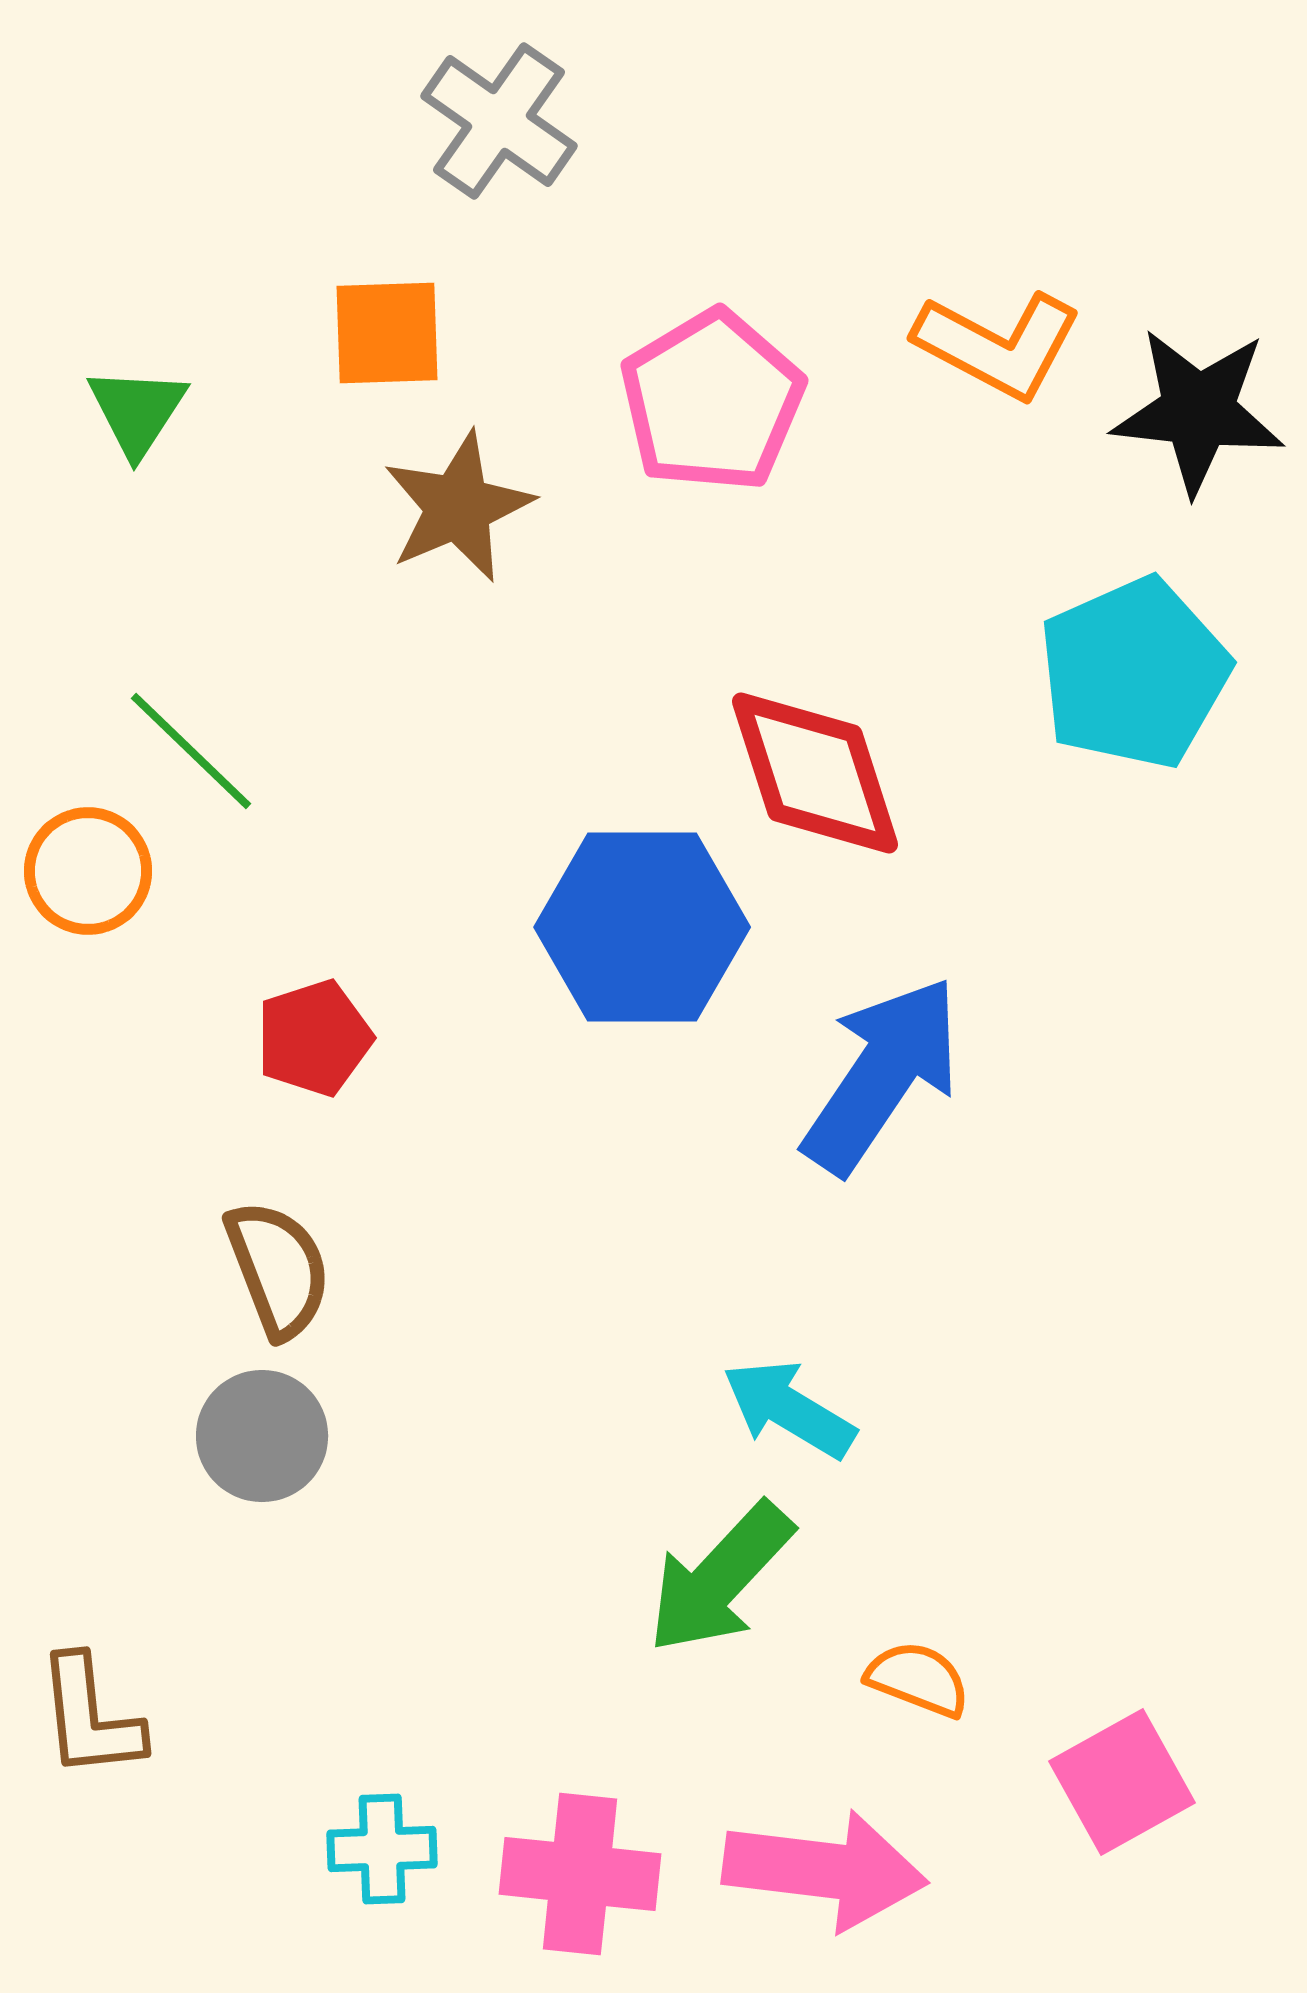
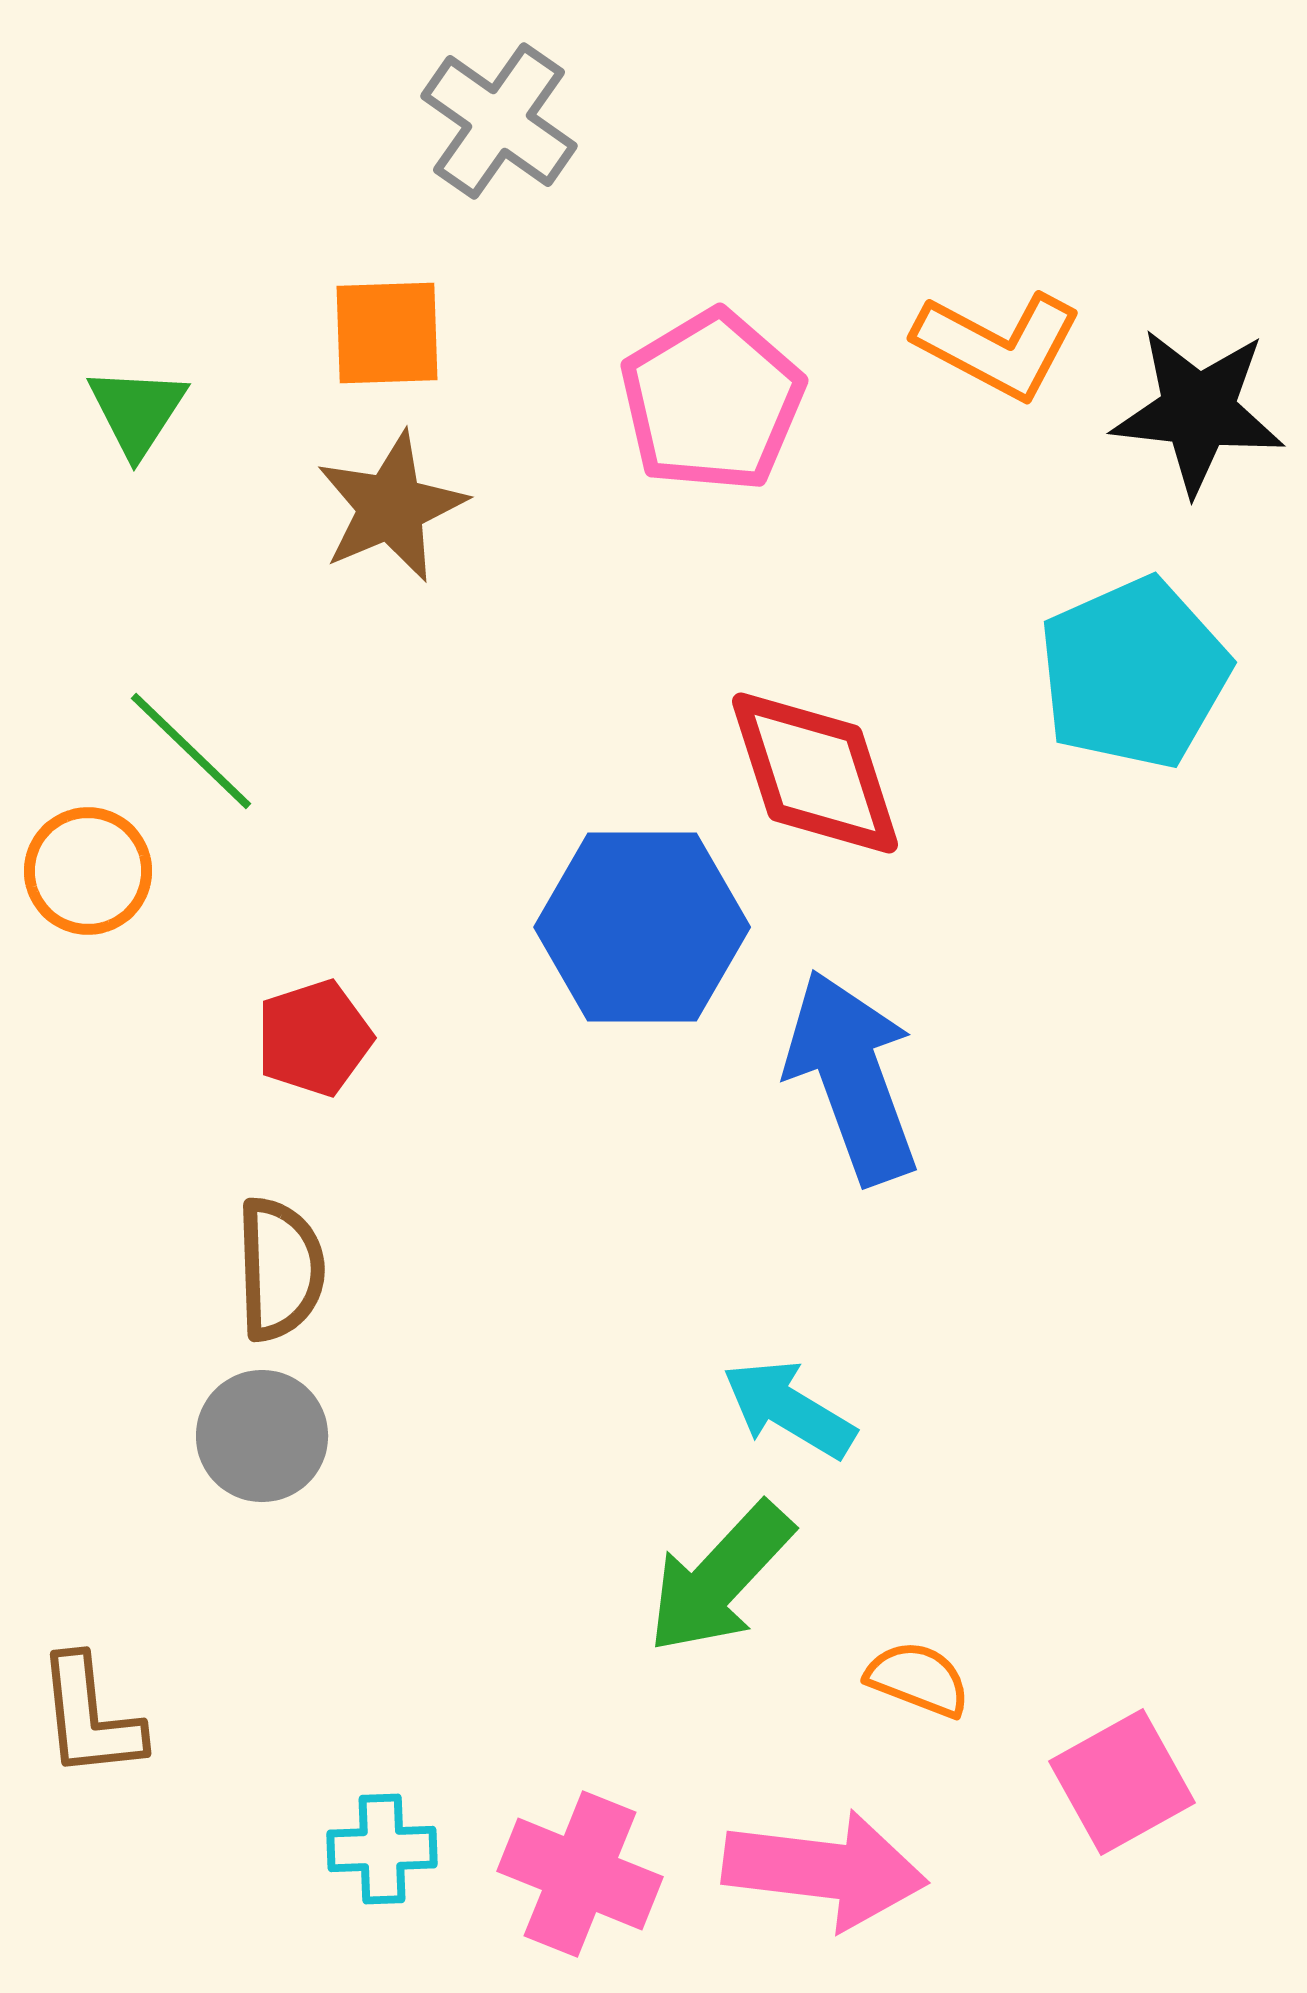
brown star: moved 67 px left
blue arrow: moved 30 px left, 2 px down; rotated 54 degrees counterclockwise
brown semicircle: moved 2 px right; rotated 19 degrees clockwise
pink cross: rotated 16 degrees clockwise
